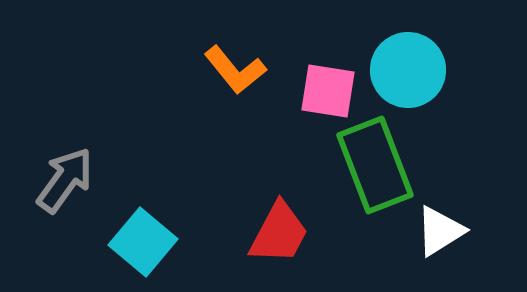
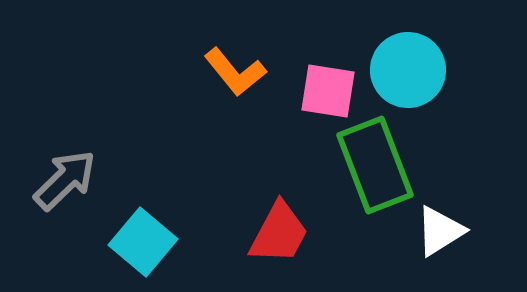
orange L-shape: moved 2 px down
gray arrow: rotated 10 degrees clockwise
